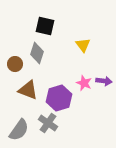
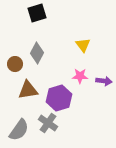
black square: moved 8 px left, 13 px up; rotated 30 degrees counterclockwise
gray diamond: rotated 10 degrees clockwise
pink star: moved 4 px left, 7 px up; rotated 21 degrees counterclockwise
brown triangle: rotated 30 degrees counterclockwise
